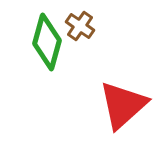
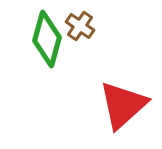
green diamond: moved 3 px up
